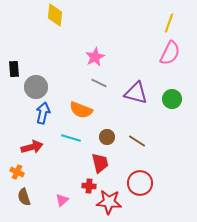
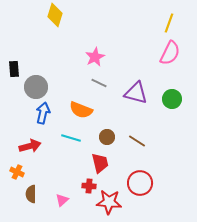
yellow diamond: rotated 10 degrees clockwise
red arrow: moved 2 px left, 1 px up
brown semicircle: moved 7 px right, 3 px up; rotated 18 degrees clockwise
